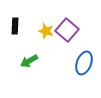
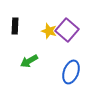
yellow star: moved 3 px right
blue ellipse: moved 13 px left, 9 px down
